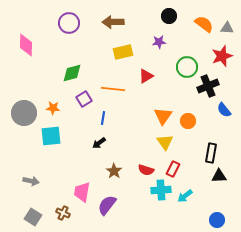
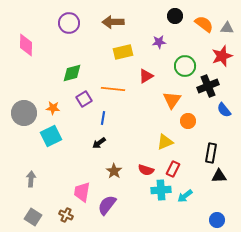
black circle: moved 6 px right
green circle: moved 2 px left, 1 px up
orange triangle: moved 9 px right, 16 px up
cyan square: rotated 20 degrees counterclockwise
yellow triangle: rotated 42 degrees clockwise
gray arrow: moved 2 px up; rotated 98 degrees counterclockwise
brown cross: moved 3 px right, 2 px down
